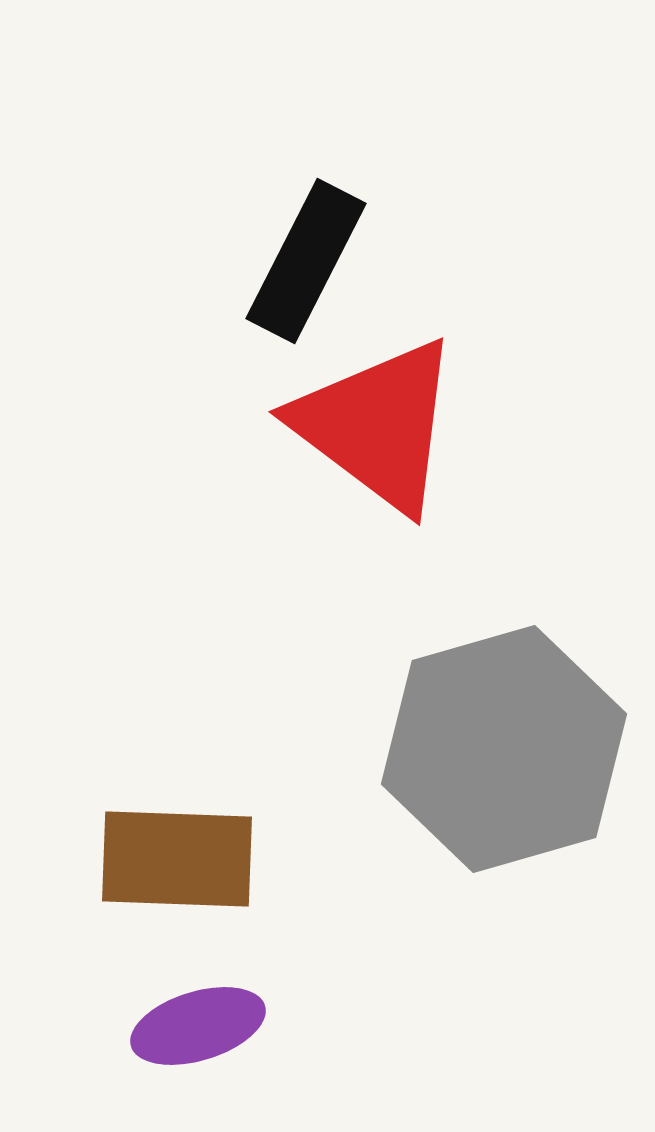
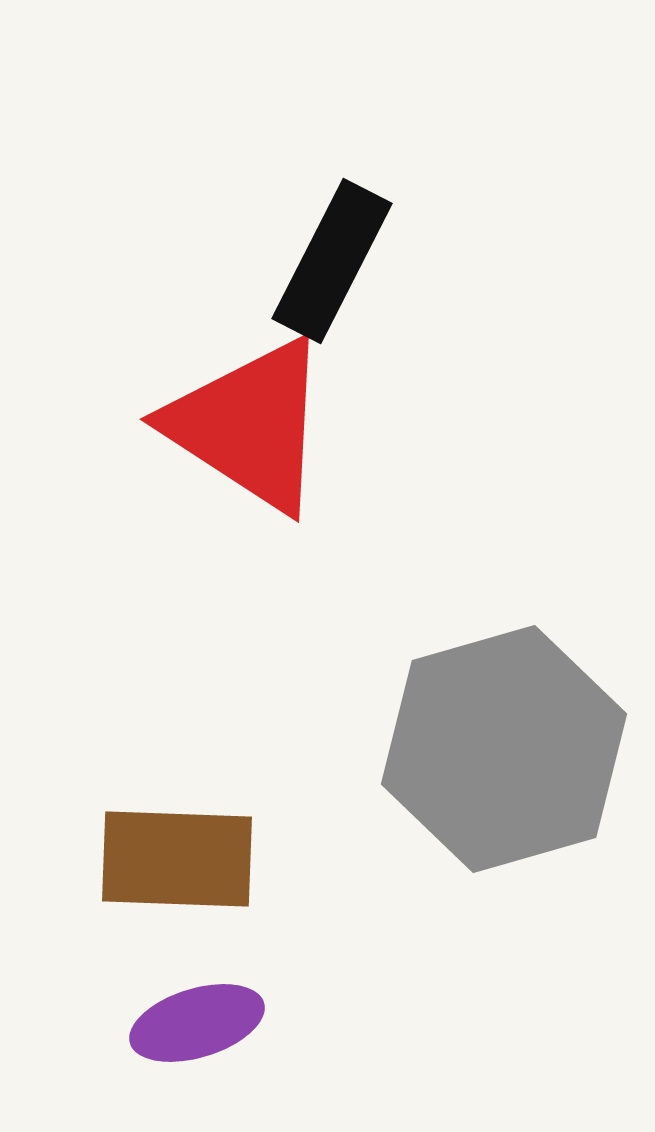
black rectangle: moved 26 px right
red triangle: moved 128 px left; rotated 4 degrees counterclockwise
purple ellipse: moved 1 px left, 3 px up
